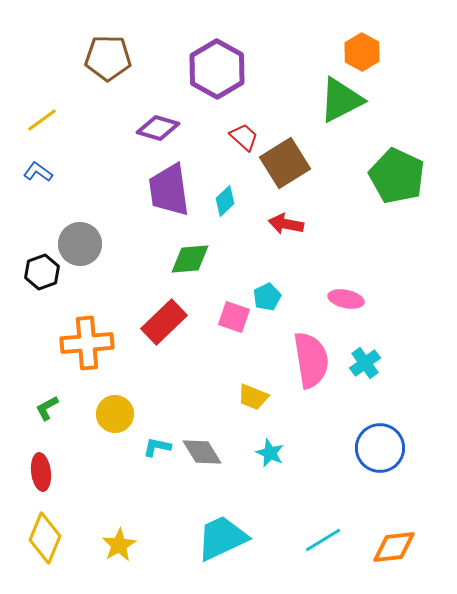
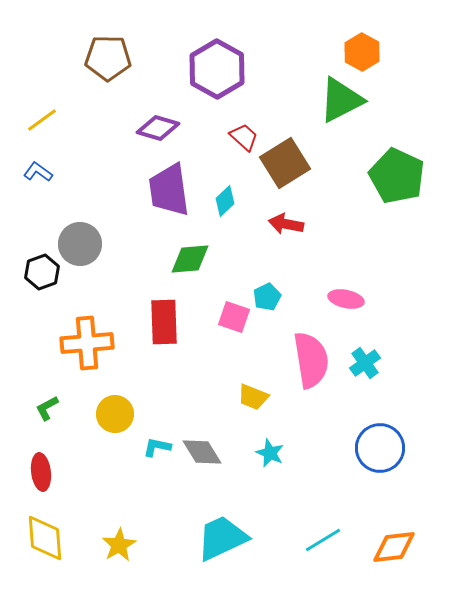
red rectangle: rotated 48 degrees counterclockwise
yellow diamond: rotated 27 degrees counterclockwise
